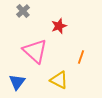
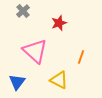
red star: moved 3 px up
